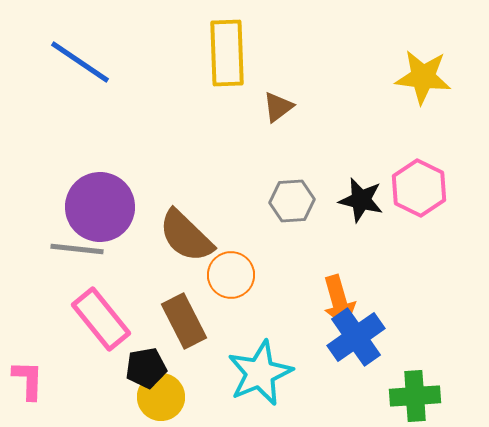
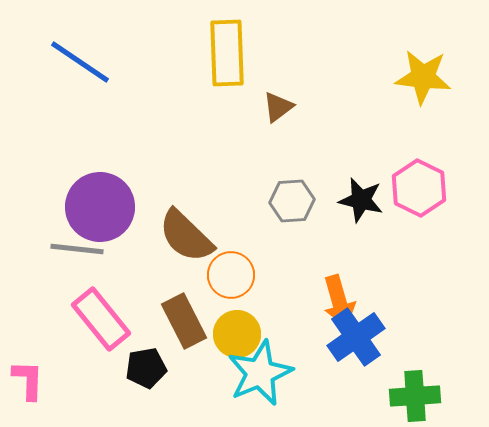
yellow circle: moved 76 px right, 63 px up
